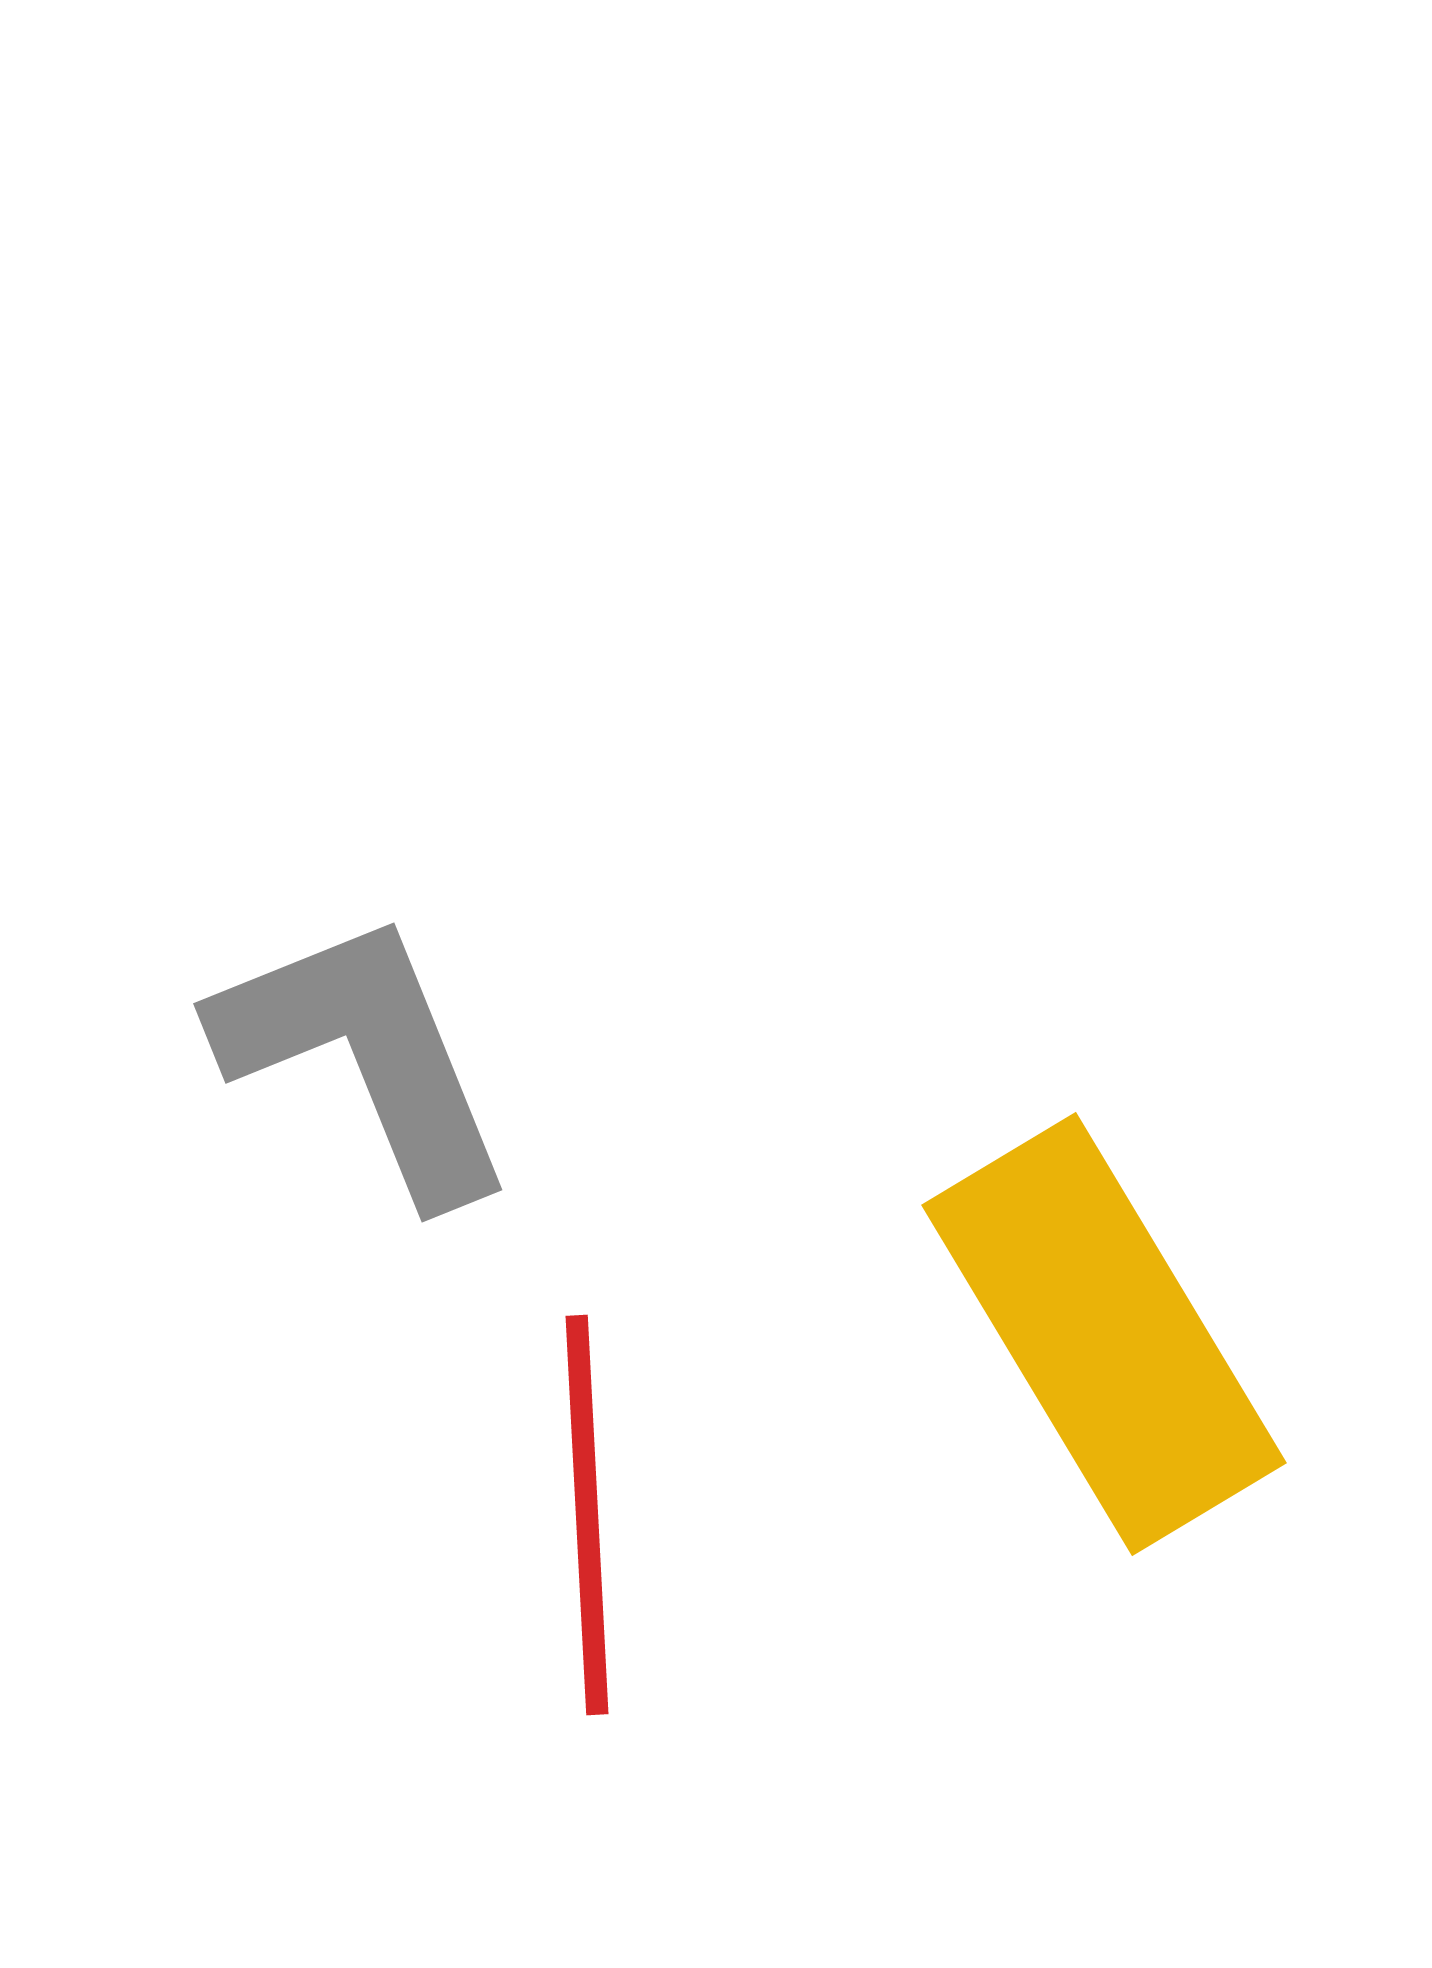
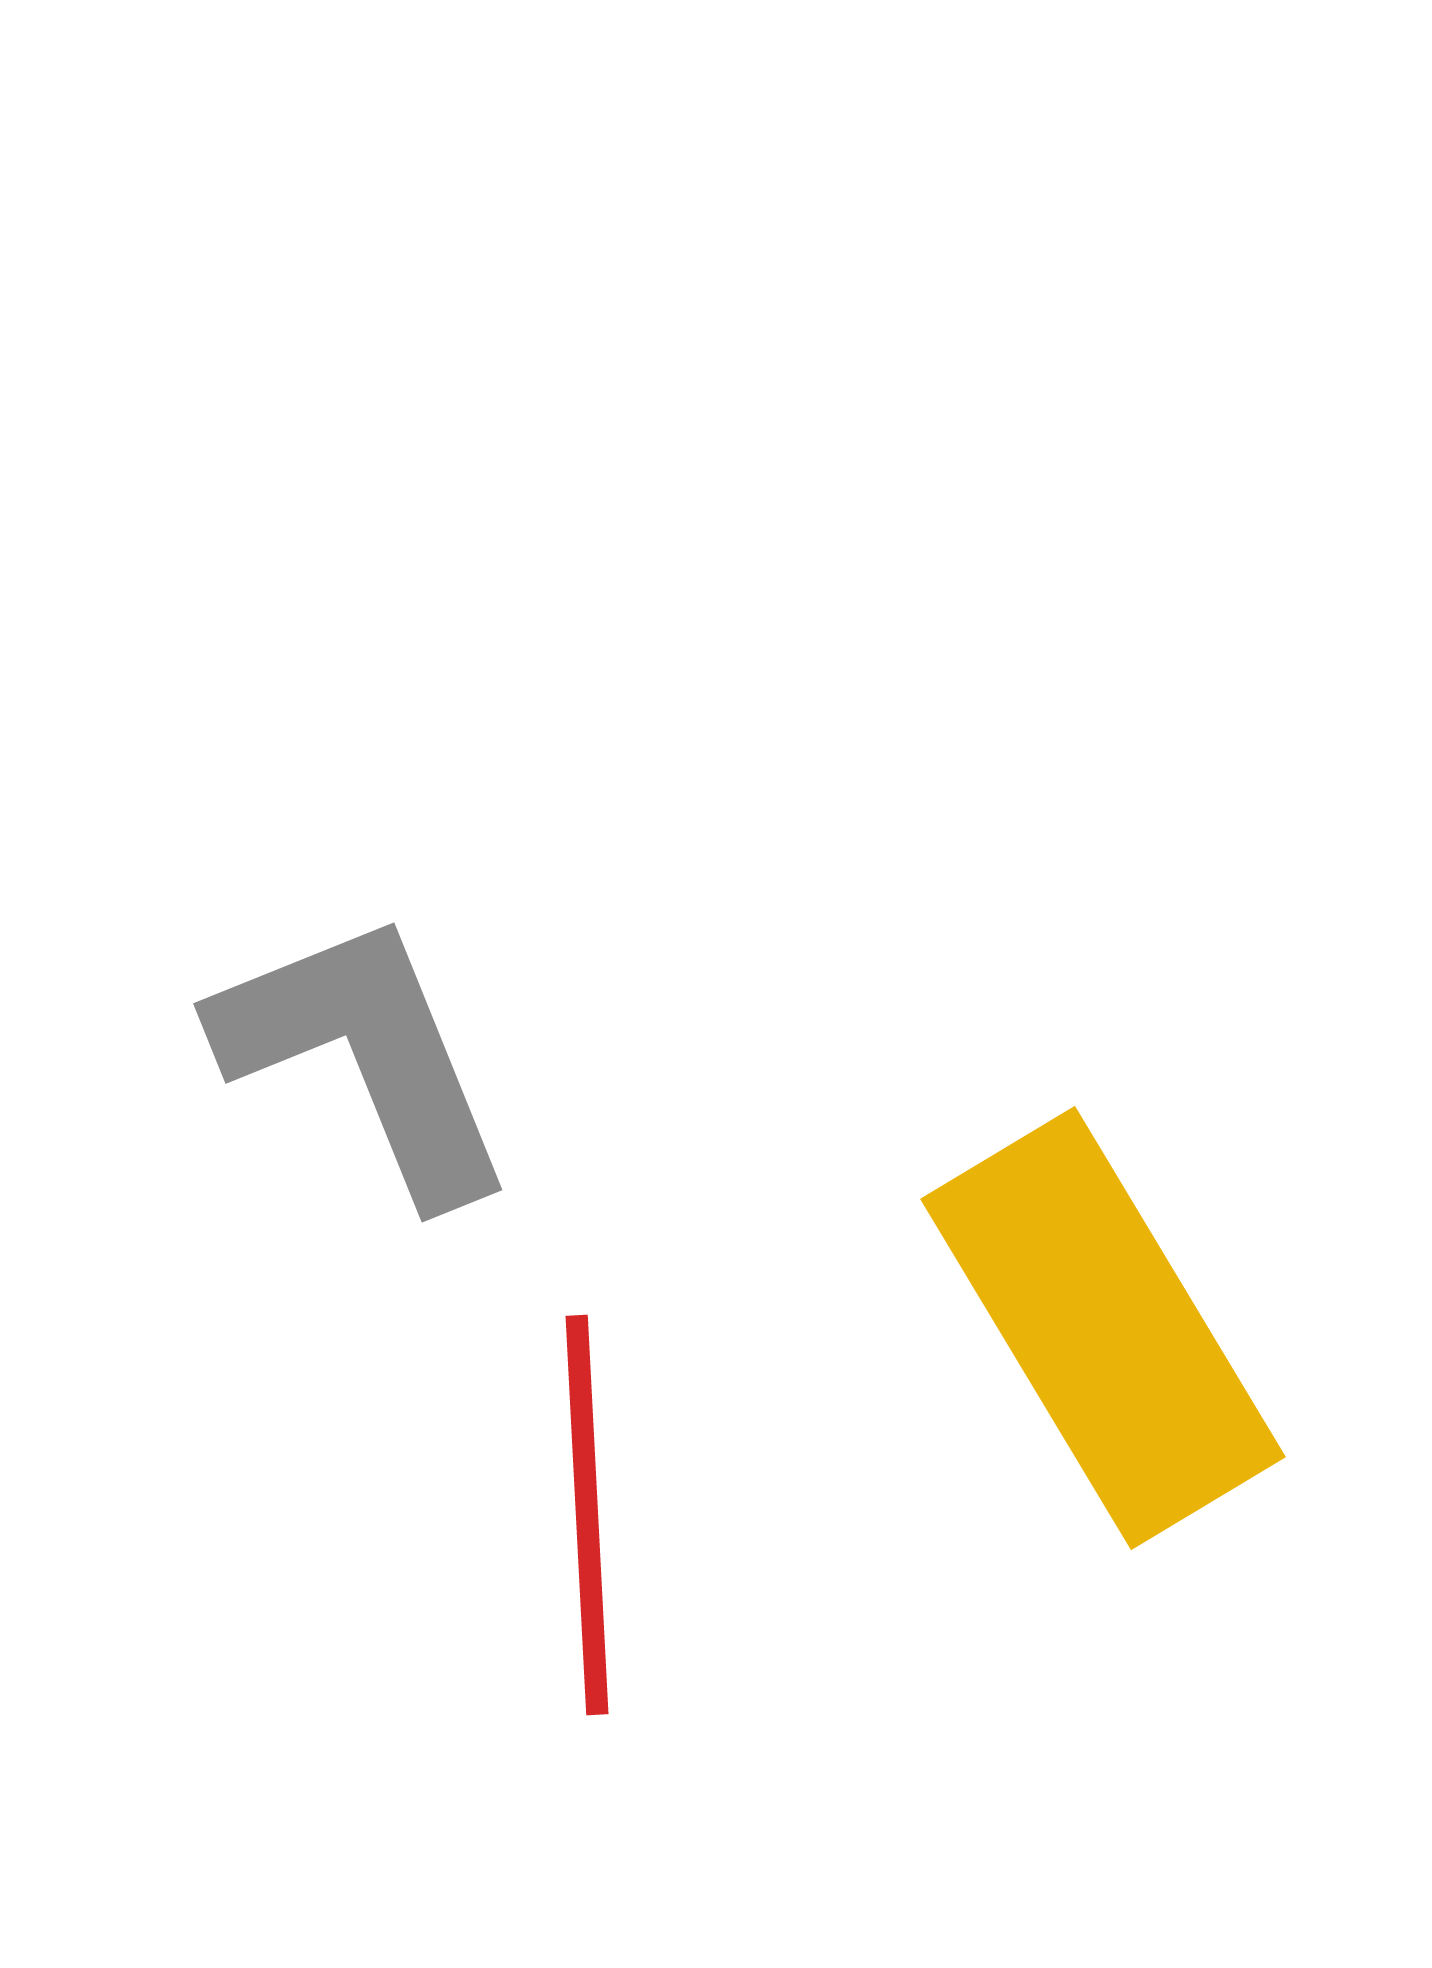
yellow rectangle: moved 1 px left, 6 px up
